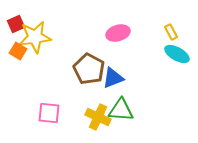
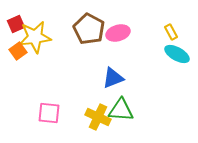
orange square: rotated 24 degrees clockwise
brown pentagon: moved 40 px up
